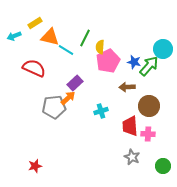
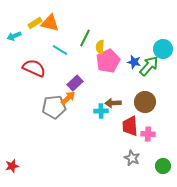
orange triangle: moved 14 px up
cyan line: moved 6 px left
brown arrow: moved 14 px left, 16 px down
brown circle: moved 4 px left, 4 px up
cyan cross: rotated 16 degrees clockwise
gray star: moved 1 px down
red star: moved 23 px left
